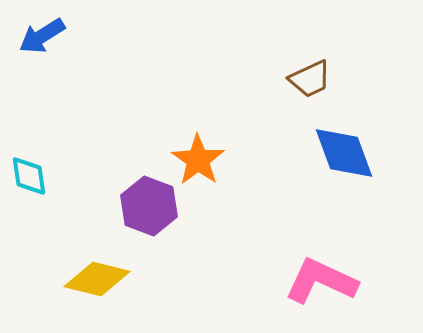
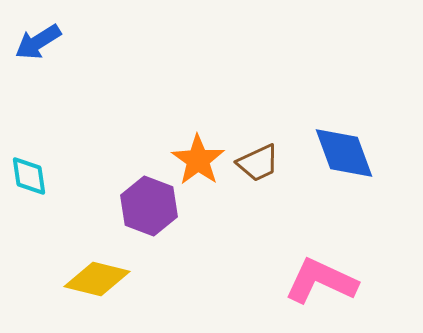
blue arrow: moved 4 px left, 6 px down
brown trapezoid: moved 52 px left, 84 px down
